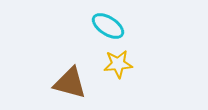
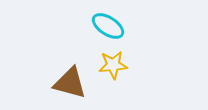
yellow star: moved 5 px left, 1 px down
